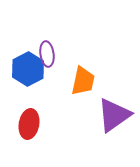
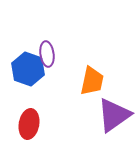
blue hexagon: rotated 12 degrees counterclockwise
orange trapezoid: moved 9 px right
